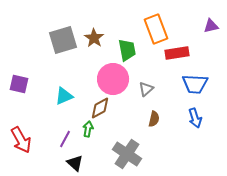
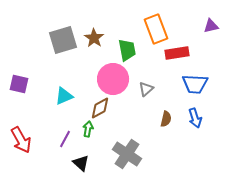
brown semicircle: moved 12 px right
black triangle: moved 6 px right
